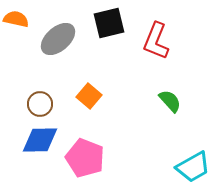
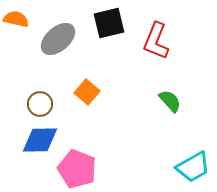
orange square: moved 2 px left, 4 px up
pink pentagon: moved 8 px left, 11 px down
